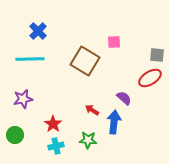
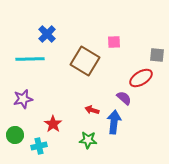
blue cross: moved 9 px right, 3 px down
red ellipse: moved 9 px left
red arrow: rotated 16 degrees counterclockwise
cyan cross: moved 17 px left
